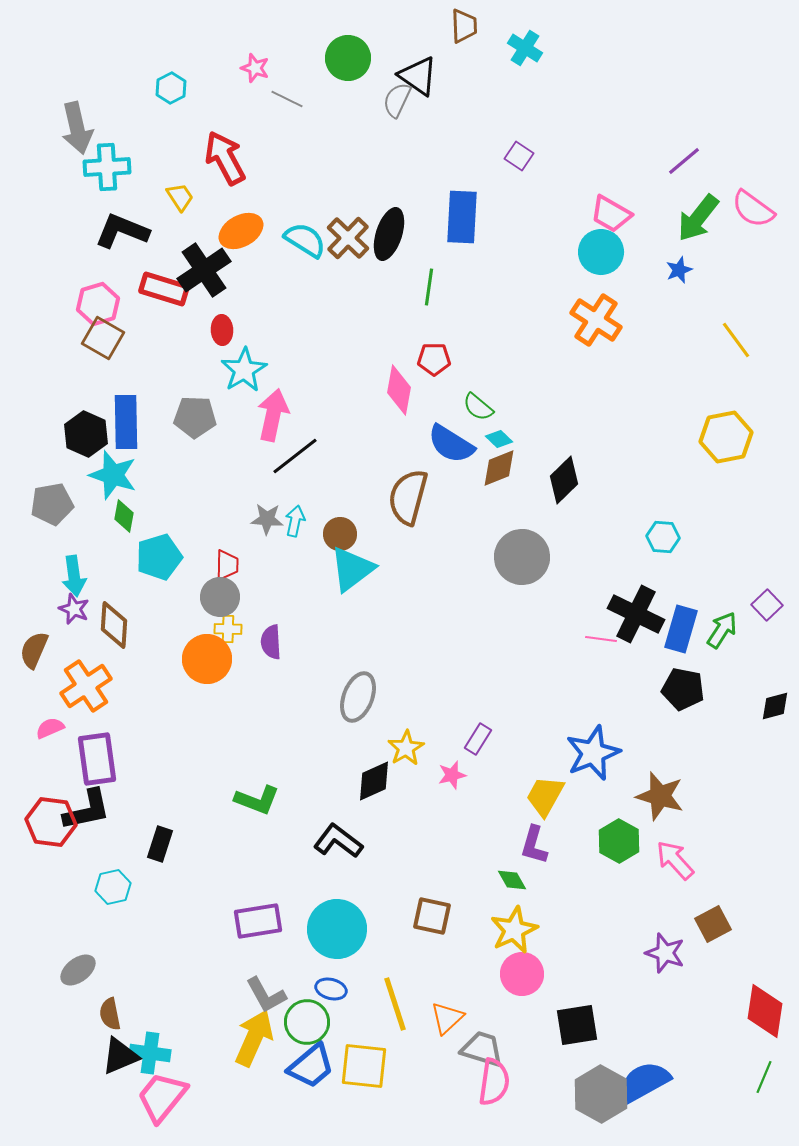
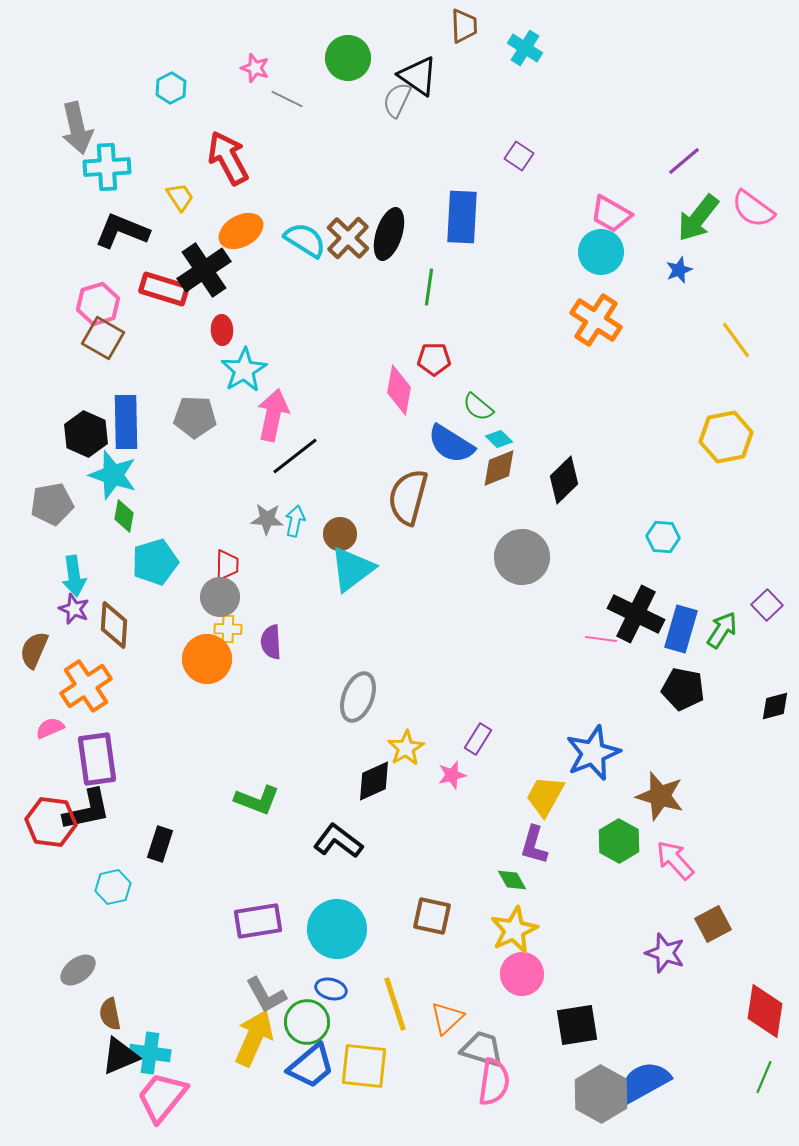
red arrow at (225, 158): moved 3 px right
cyan pentagon at (159, 557): moved 4 px left, 5 px down
